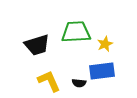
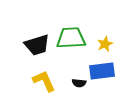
green trapezoid: moved 5 px left, 6 px down
yellow L-shape: moved 5 px left
